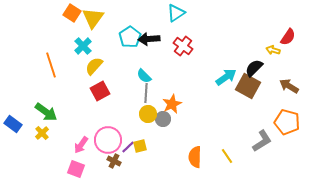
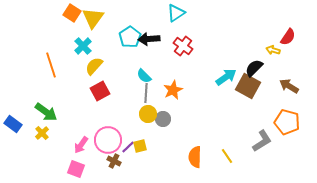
orange star: moved 1 px right, 14 px up
